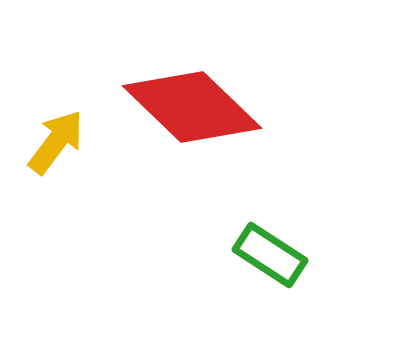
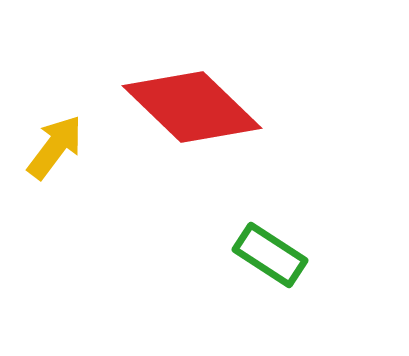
yellow arrow: moved 1 px left, 5 px down
